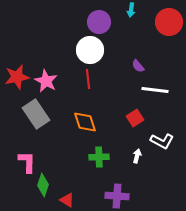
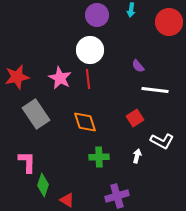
purple circle: moved 2 px left, 7 px up
pink star: moved 14 px right, 3 px up
purple cross: rotated 20 degrees counterclockwise
